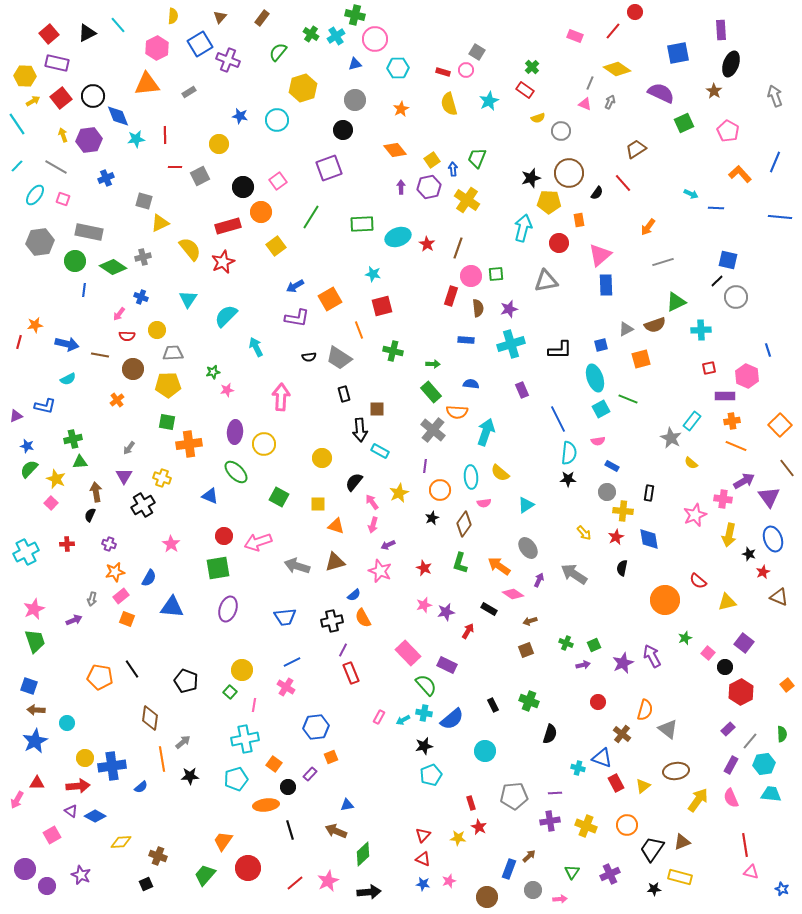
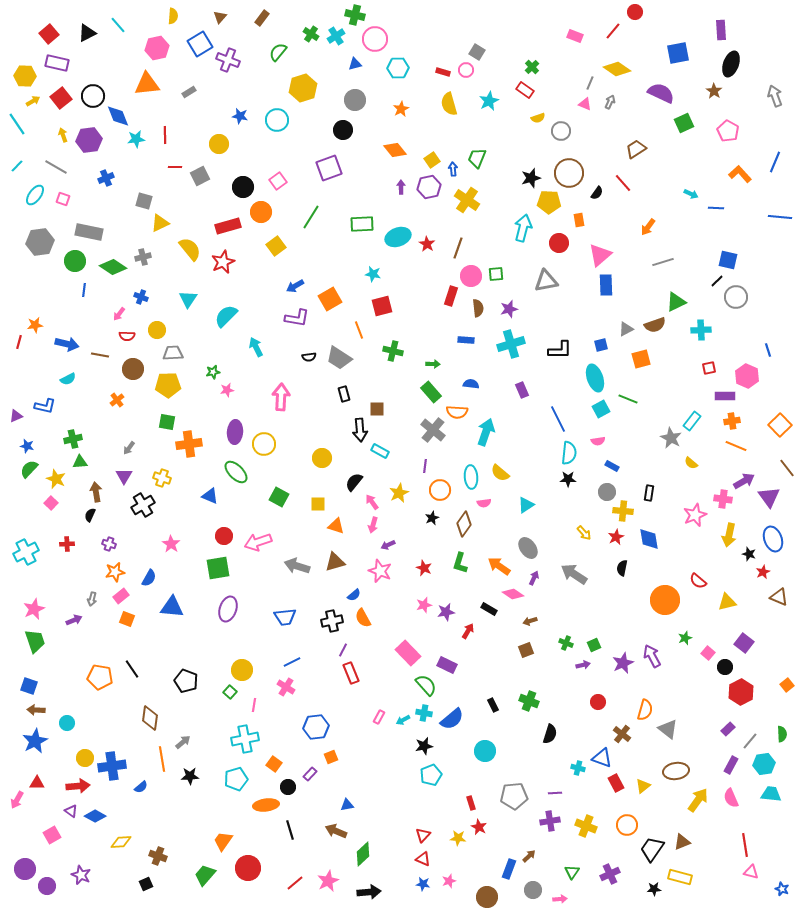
pink hexagon at (157, 48): rotated 15 degrees clockwise
purple arrow at (539, 580): moved 5 px left, 2 px up
